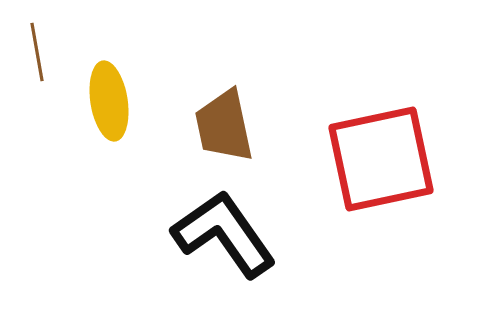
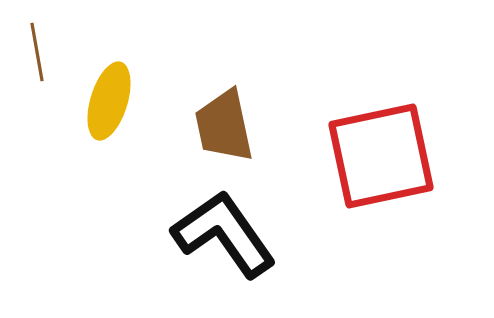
yellow ellipse: rotated 26 degrees clockwise
red square: moved 3 px up
